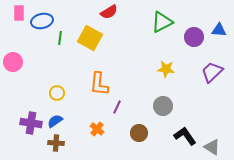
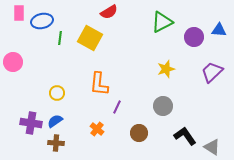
yellow star: rotated 24 degrees counterclockwise
